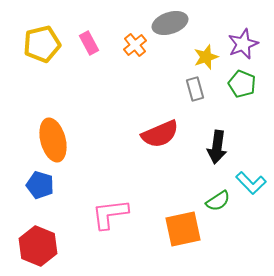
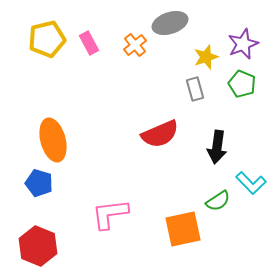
yellow pentagon: moved 5 px right, 5 px up
blue pentagon: moved 1 px left, 2 px up
